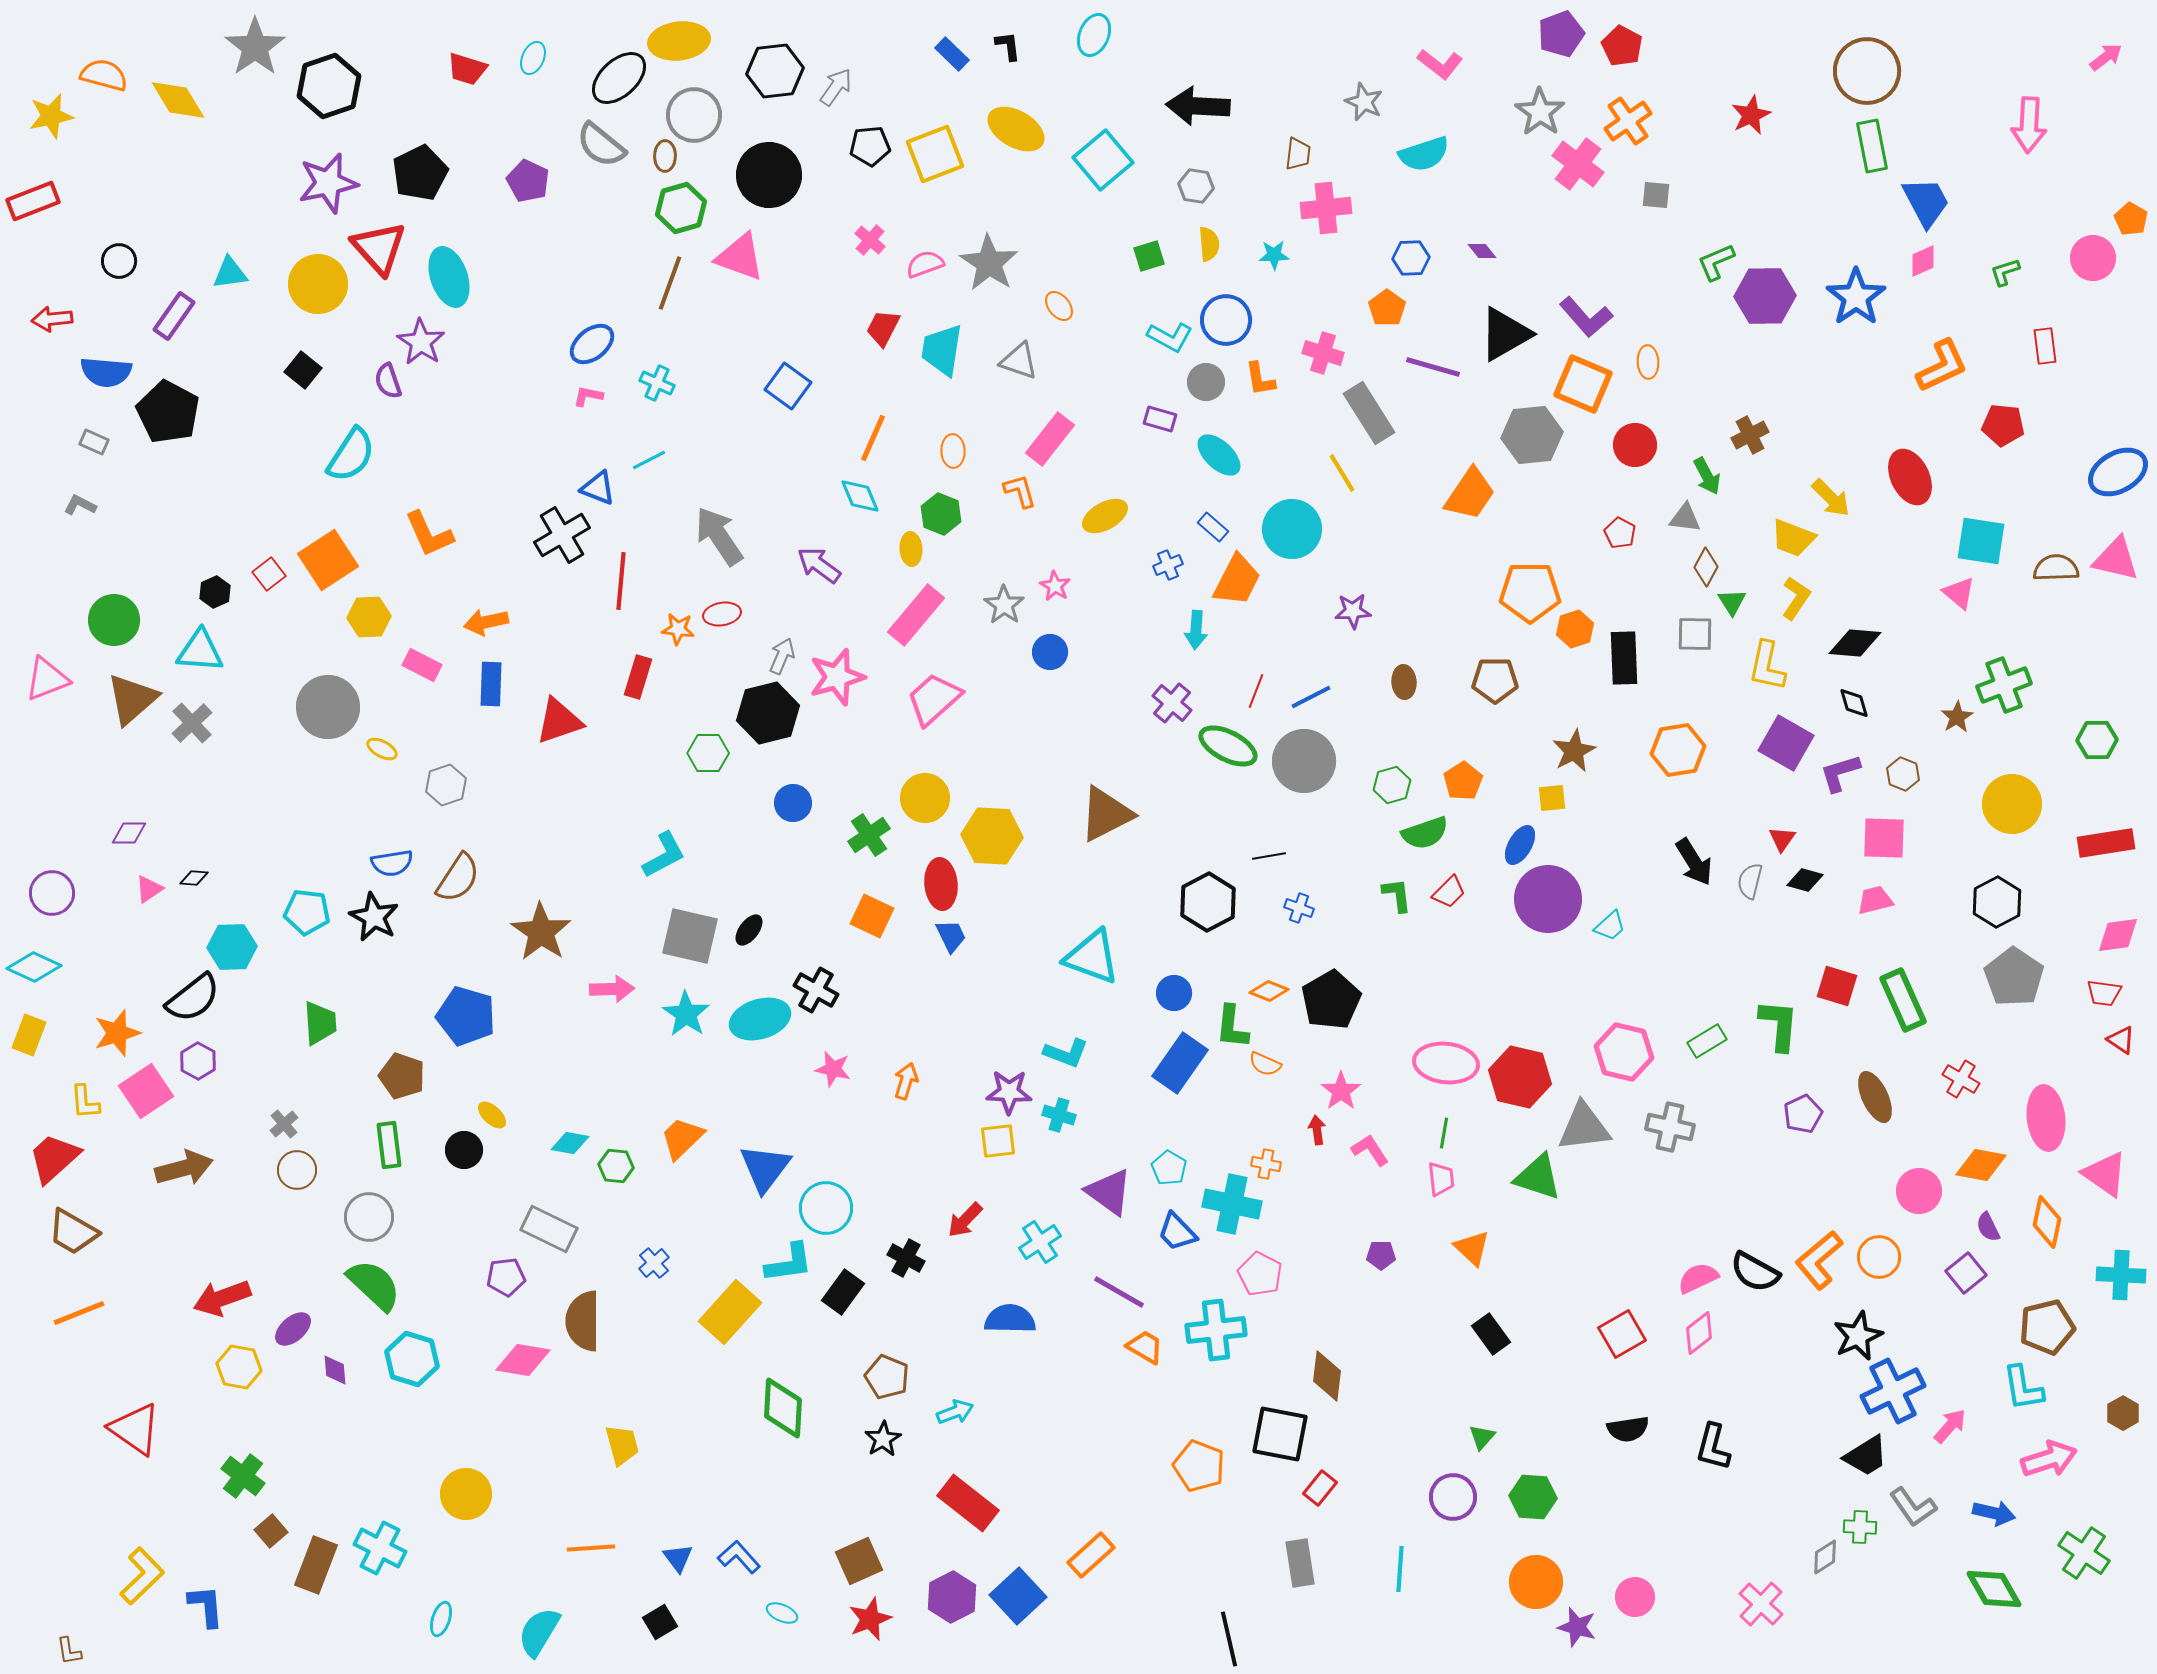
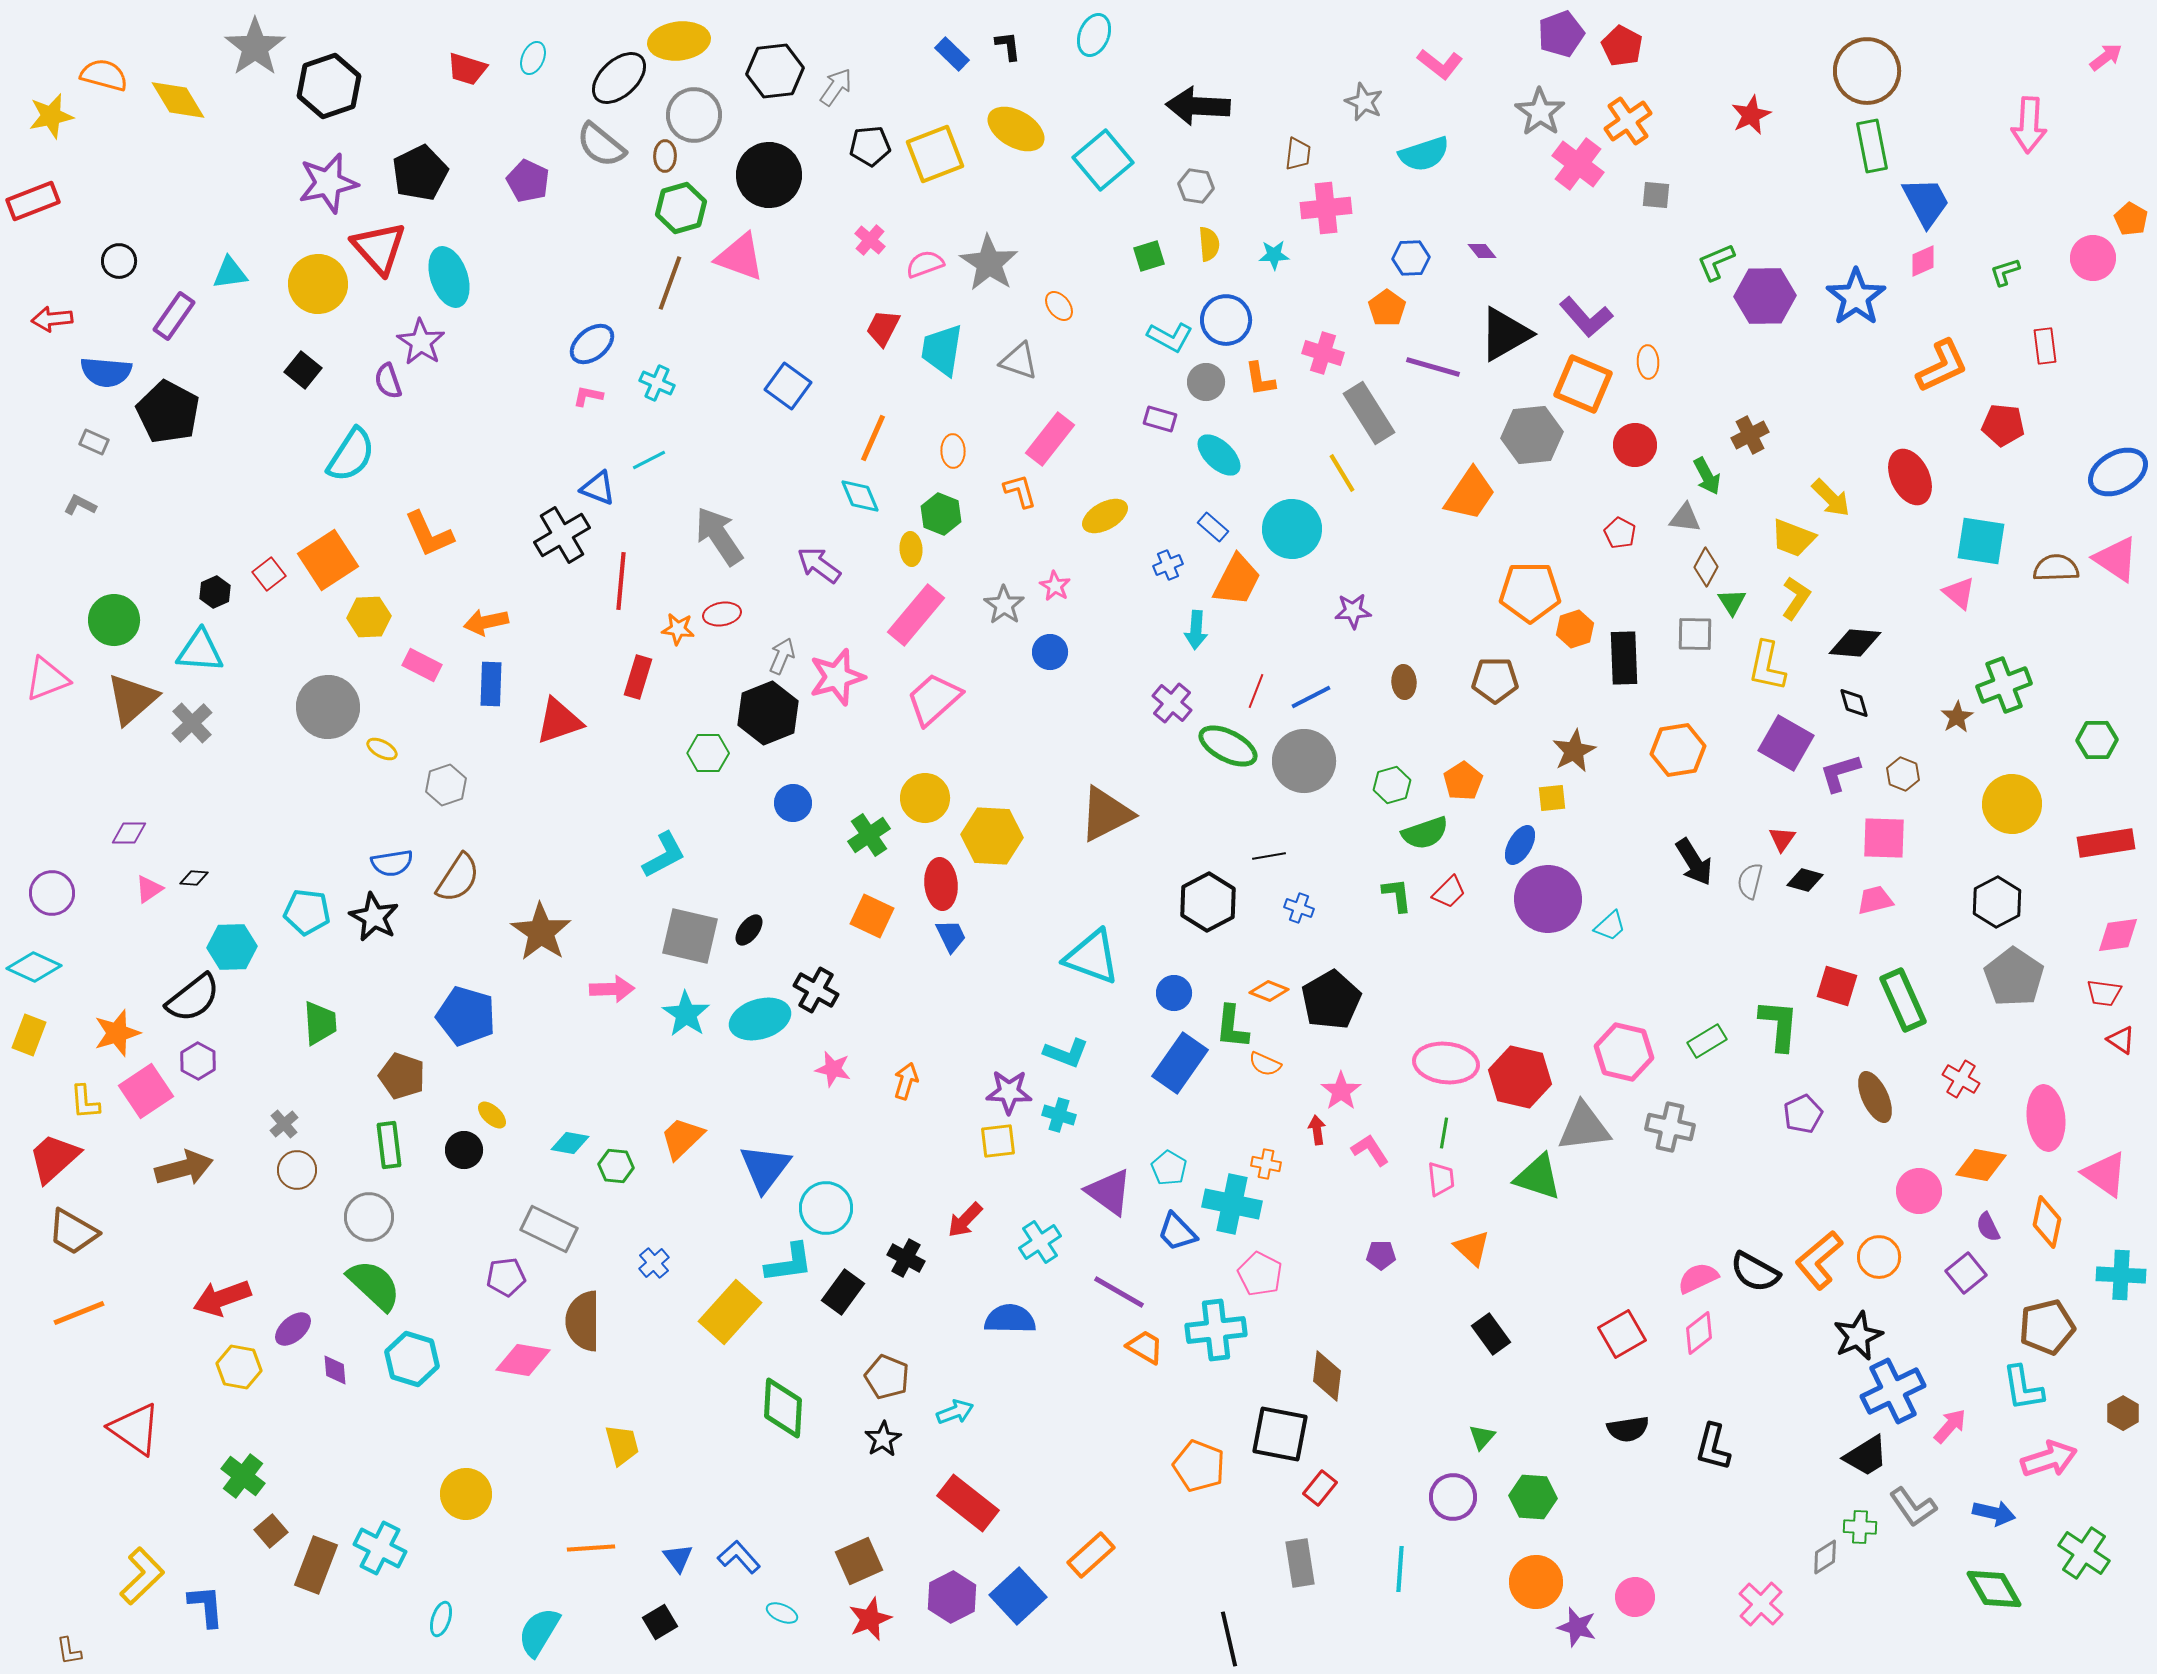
pink triangle at (2116, 559): rotated 21 degrees clockwise
black hexagon at (768, 713): rotated 8 degrees counterclockwise
